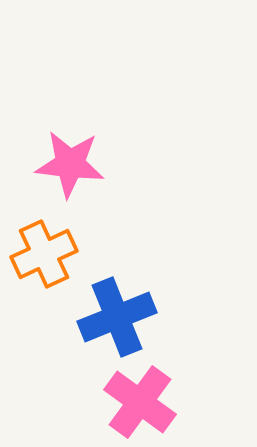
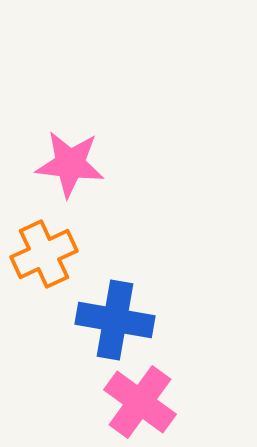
blue cross: moved 2 px left, 3 px down; rotated 32 degrees clockwise
